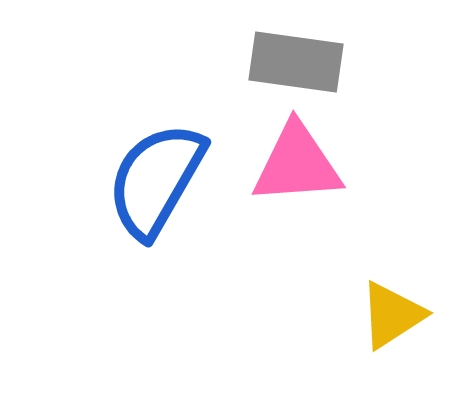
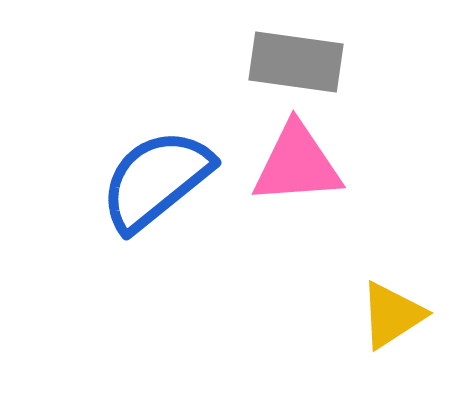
blue semicircle: rotated 21 degrees clockwise
